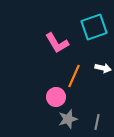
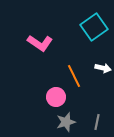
cyan square: rotated 16 degrees counterclockwise
pink L-shape: moved 17 px left; rotated 25 degrees counterclockwise
orange line: rotated 50 degrees counterclockwise
gray star: moved 2 px left, 3 px down
